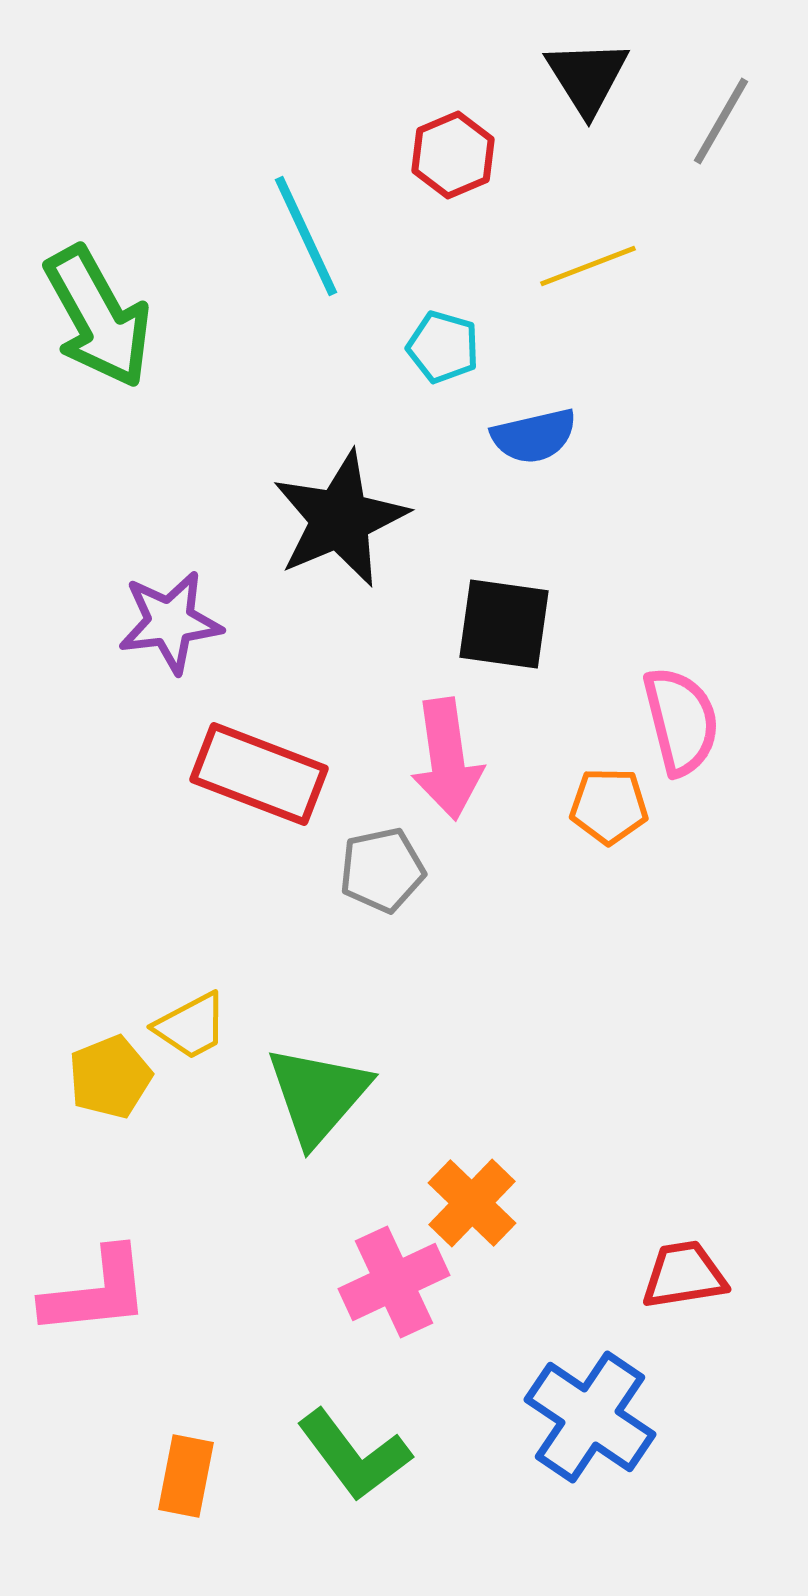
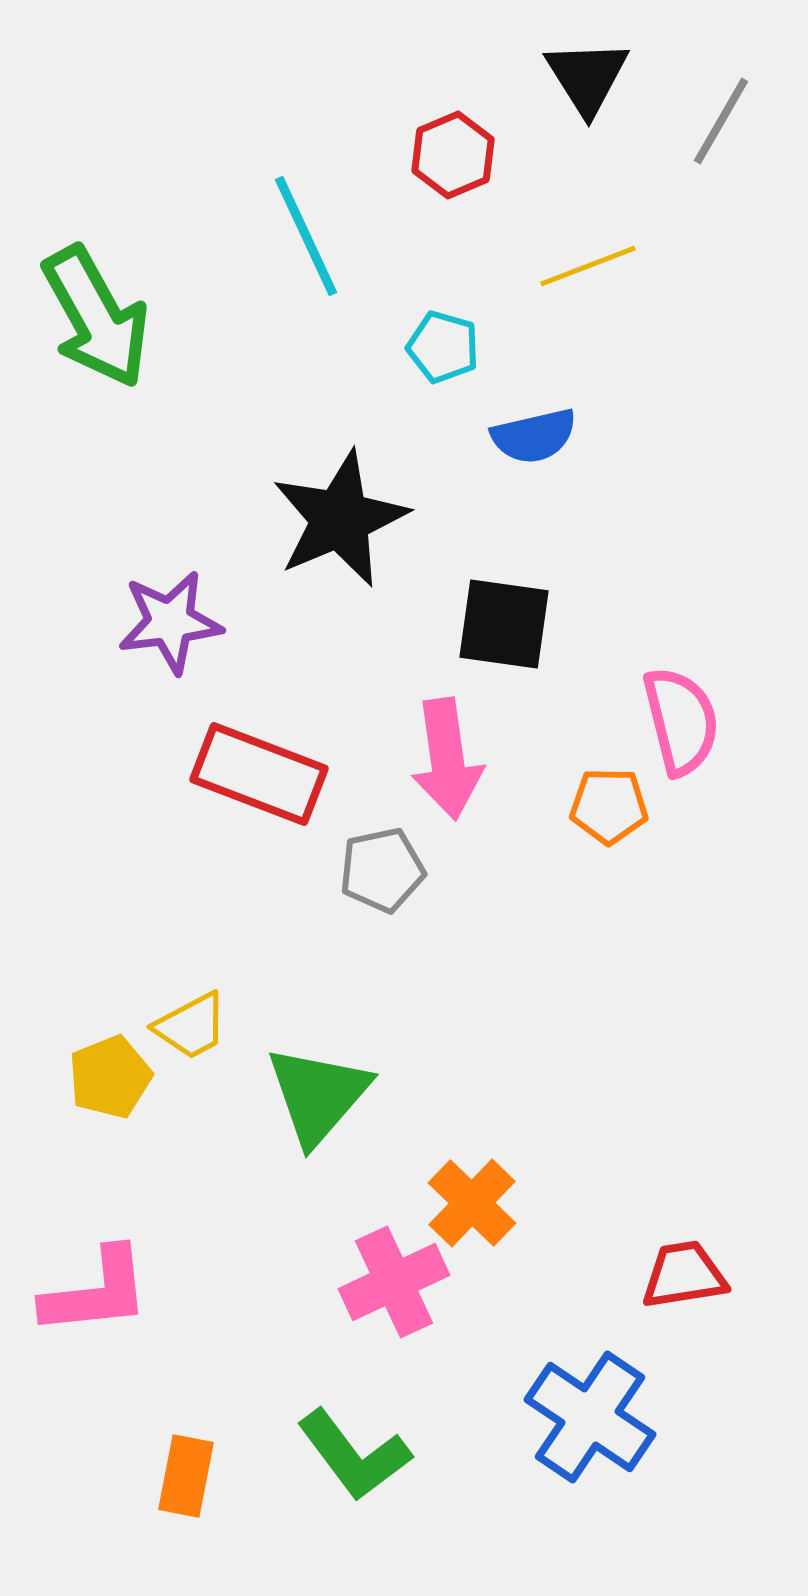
green arrow: moved 2 px left
